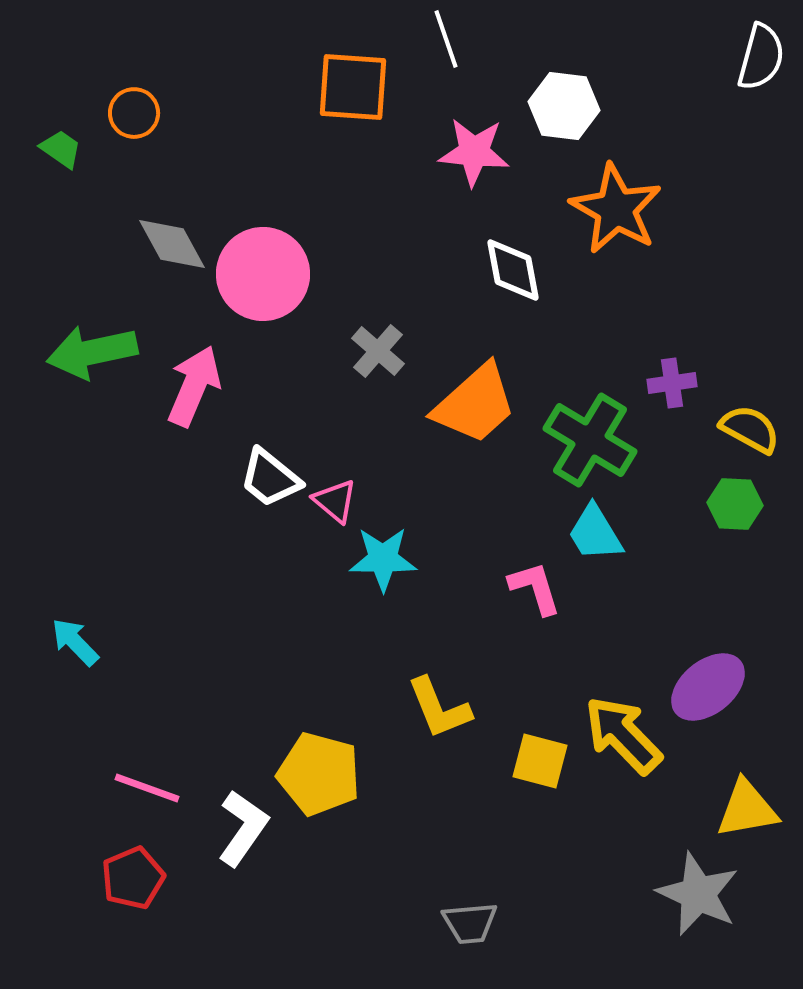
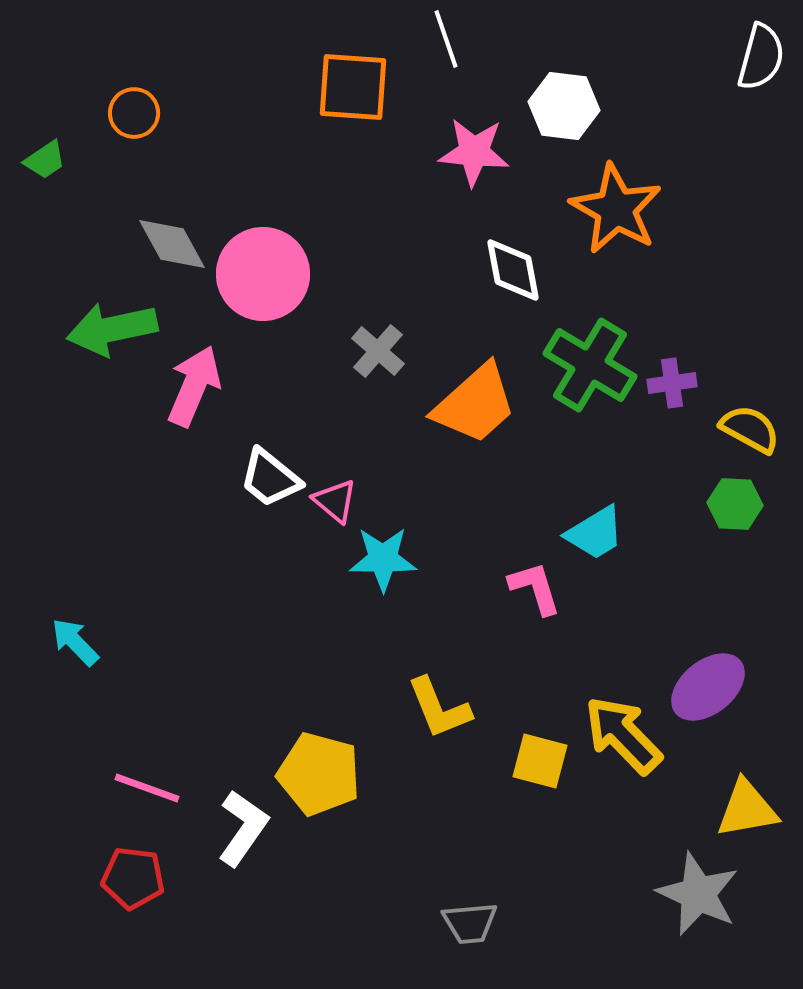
green trapezoid: moved 16 px left, 11 px down; rotated 111 degrees clockwise
green arrow: moved 20 px right, 23 px up
green cross: moved 75 px up
cyan trapezoid: rotated 90 degrees counterclockwise
red pentagon: rotated 30 degrees clockwise
